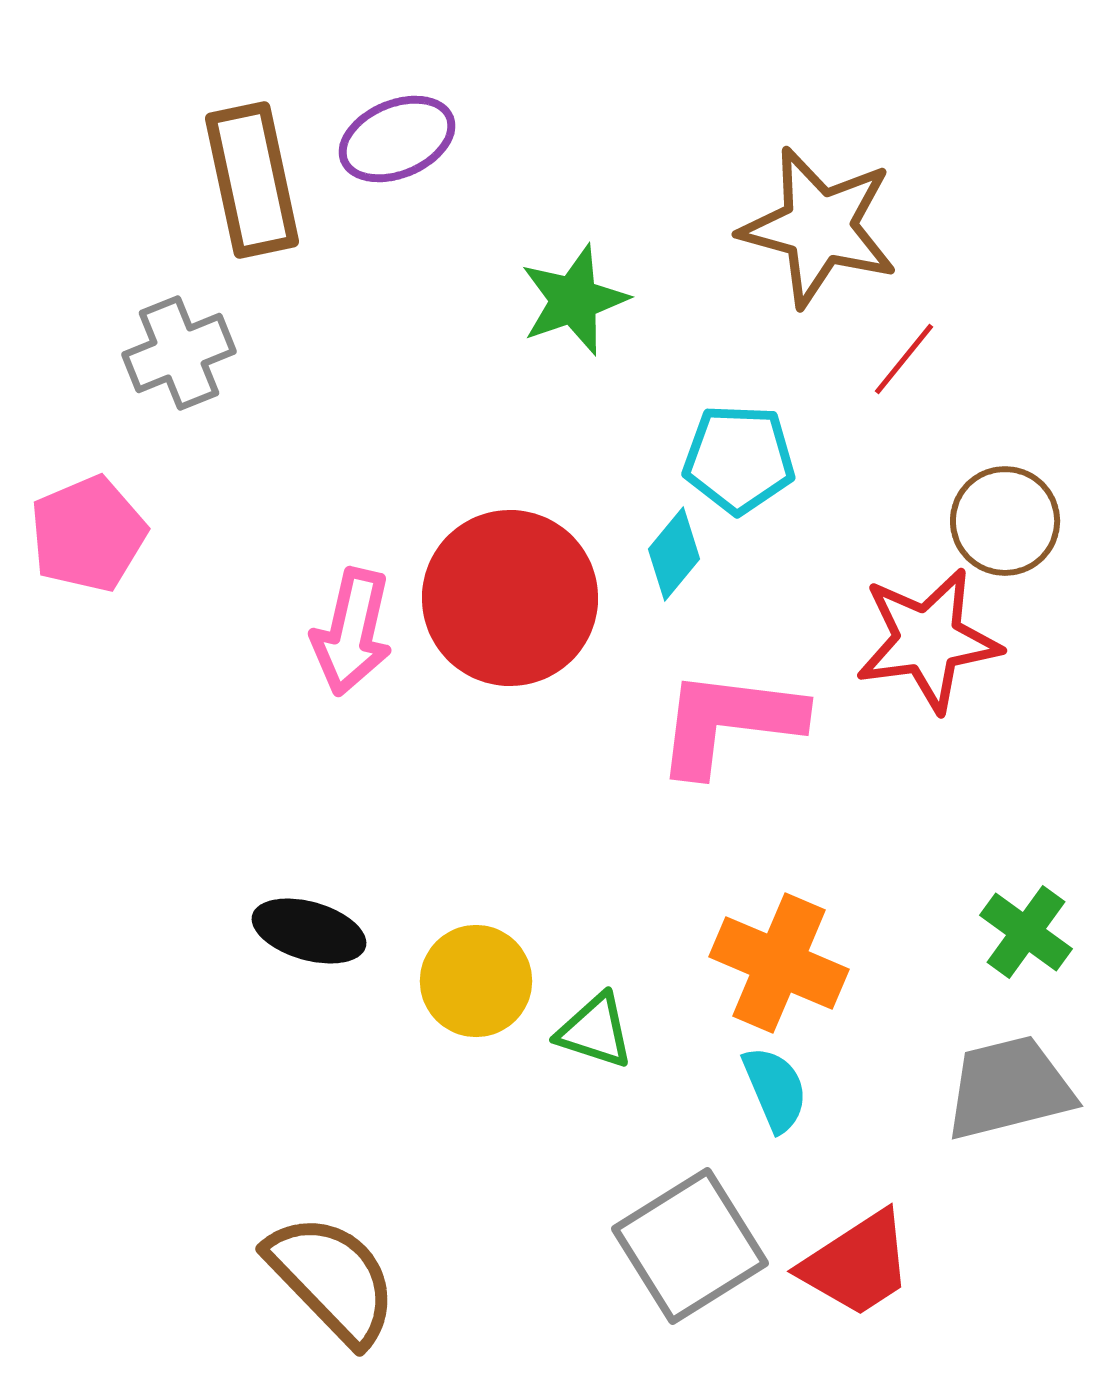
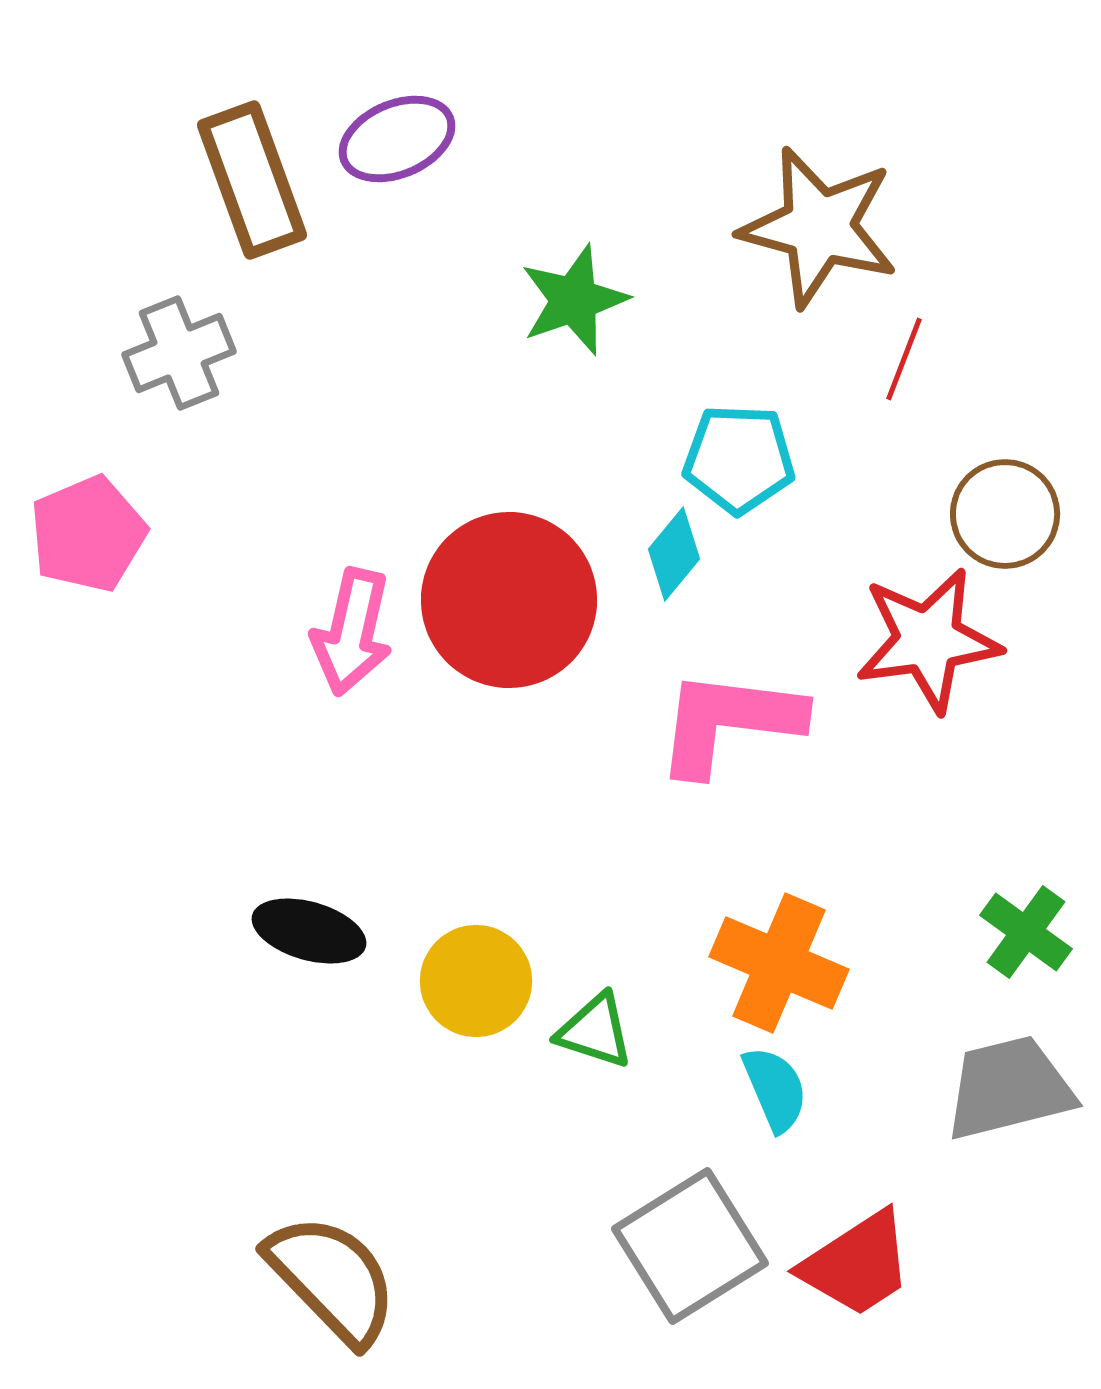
brown rectangle: rotated 8 degrees counterclockwise
red line: rotated 18 degrees counterclockwise
brown circle: moved 7 px up
red circle: moved 1 px left, 2 px down
